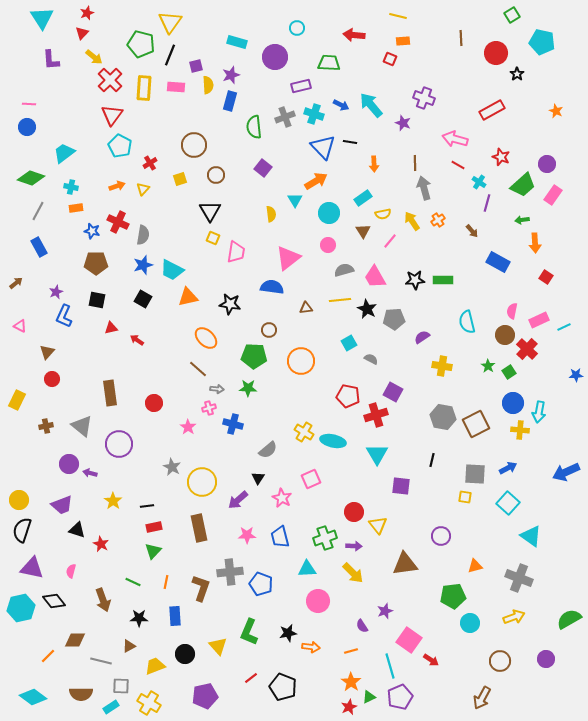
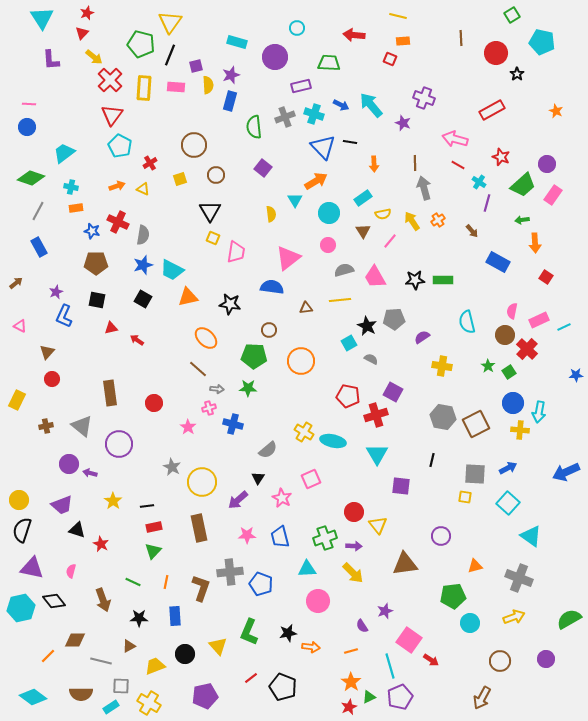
yellow triangle at (143, 189): rotated 48 degrees counterclockwise
black star at (367, 309): moved 17 px down
